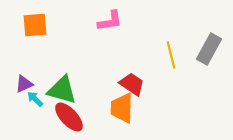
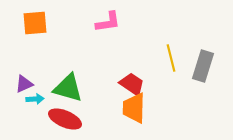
pink L-shape: moved 2 px left, 1 px down
orange square: moved 2 px up
gray rectangle: moved 6 px left, 17 px down; rotated 12 degrees counterclockwise
yellow line: moved 3 px down
green triangle: moved 6 px right, 2 px up
cyan arrow: rotated 132 degrees clockwise
orange trapezoid: moved 12 px right
red ellipse: moved 4 px left, 2 px down; rotated 24 degrees counterclockwise
